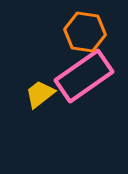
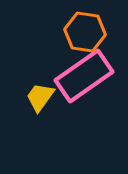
yellow trapezoid: moved 3 px down; rotated 16 degrees counterclockwise
